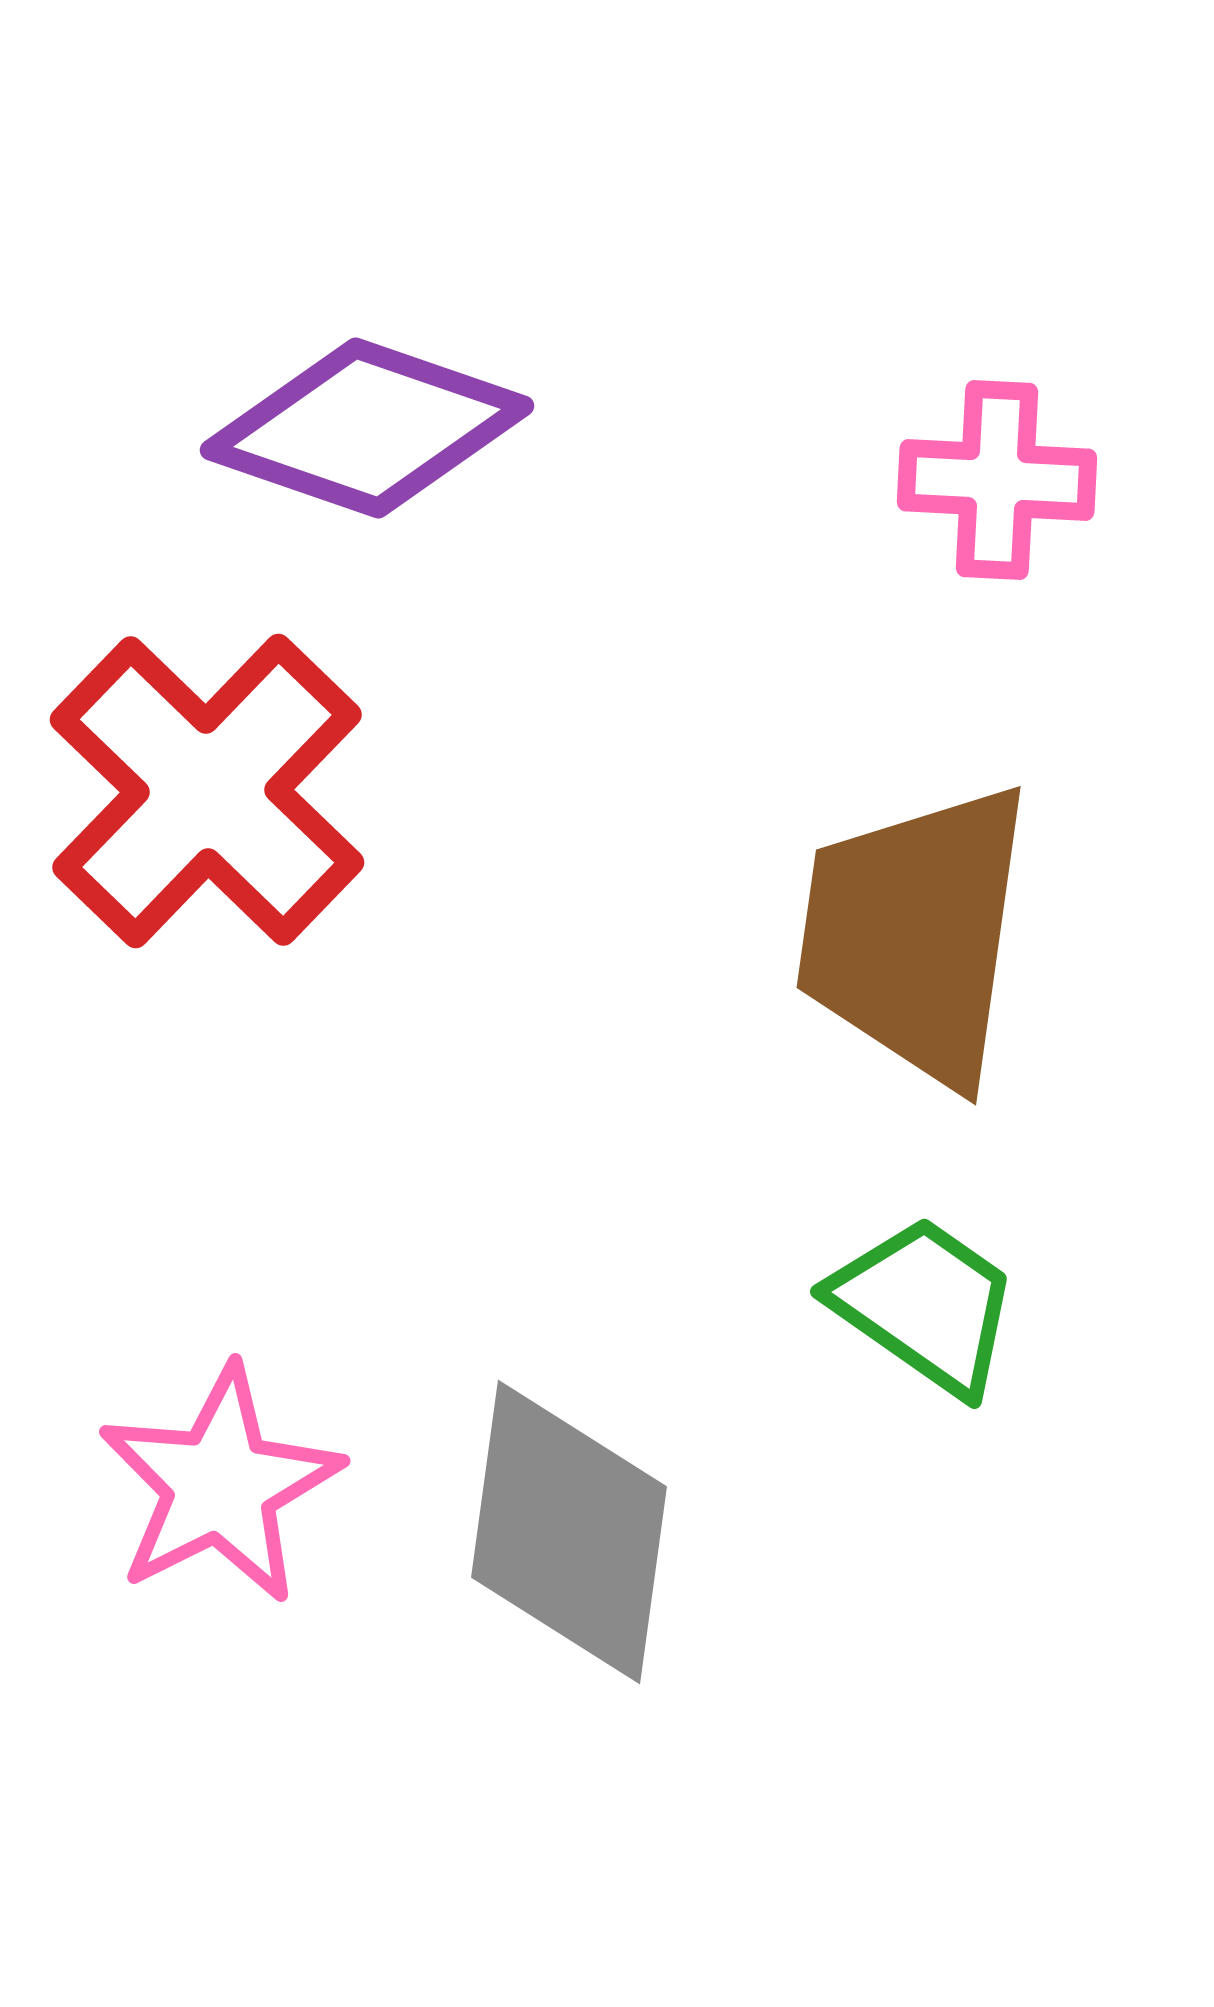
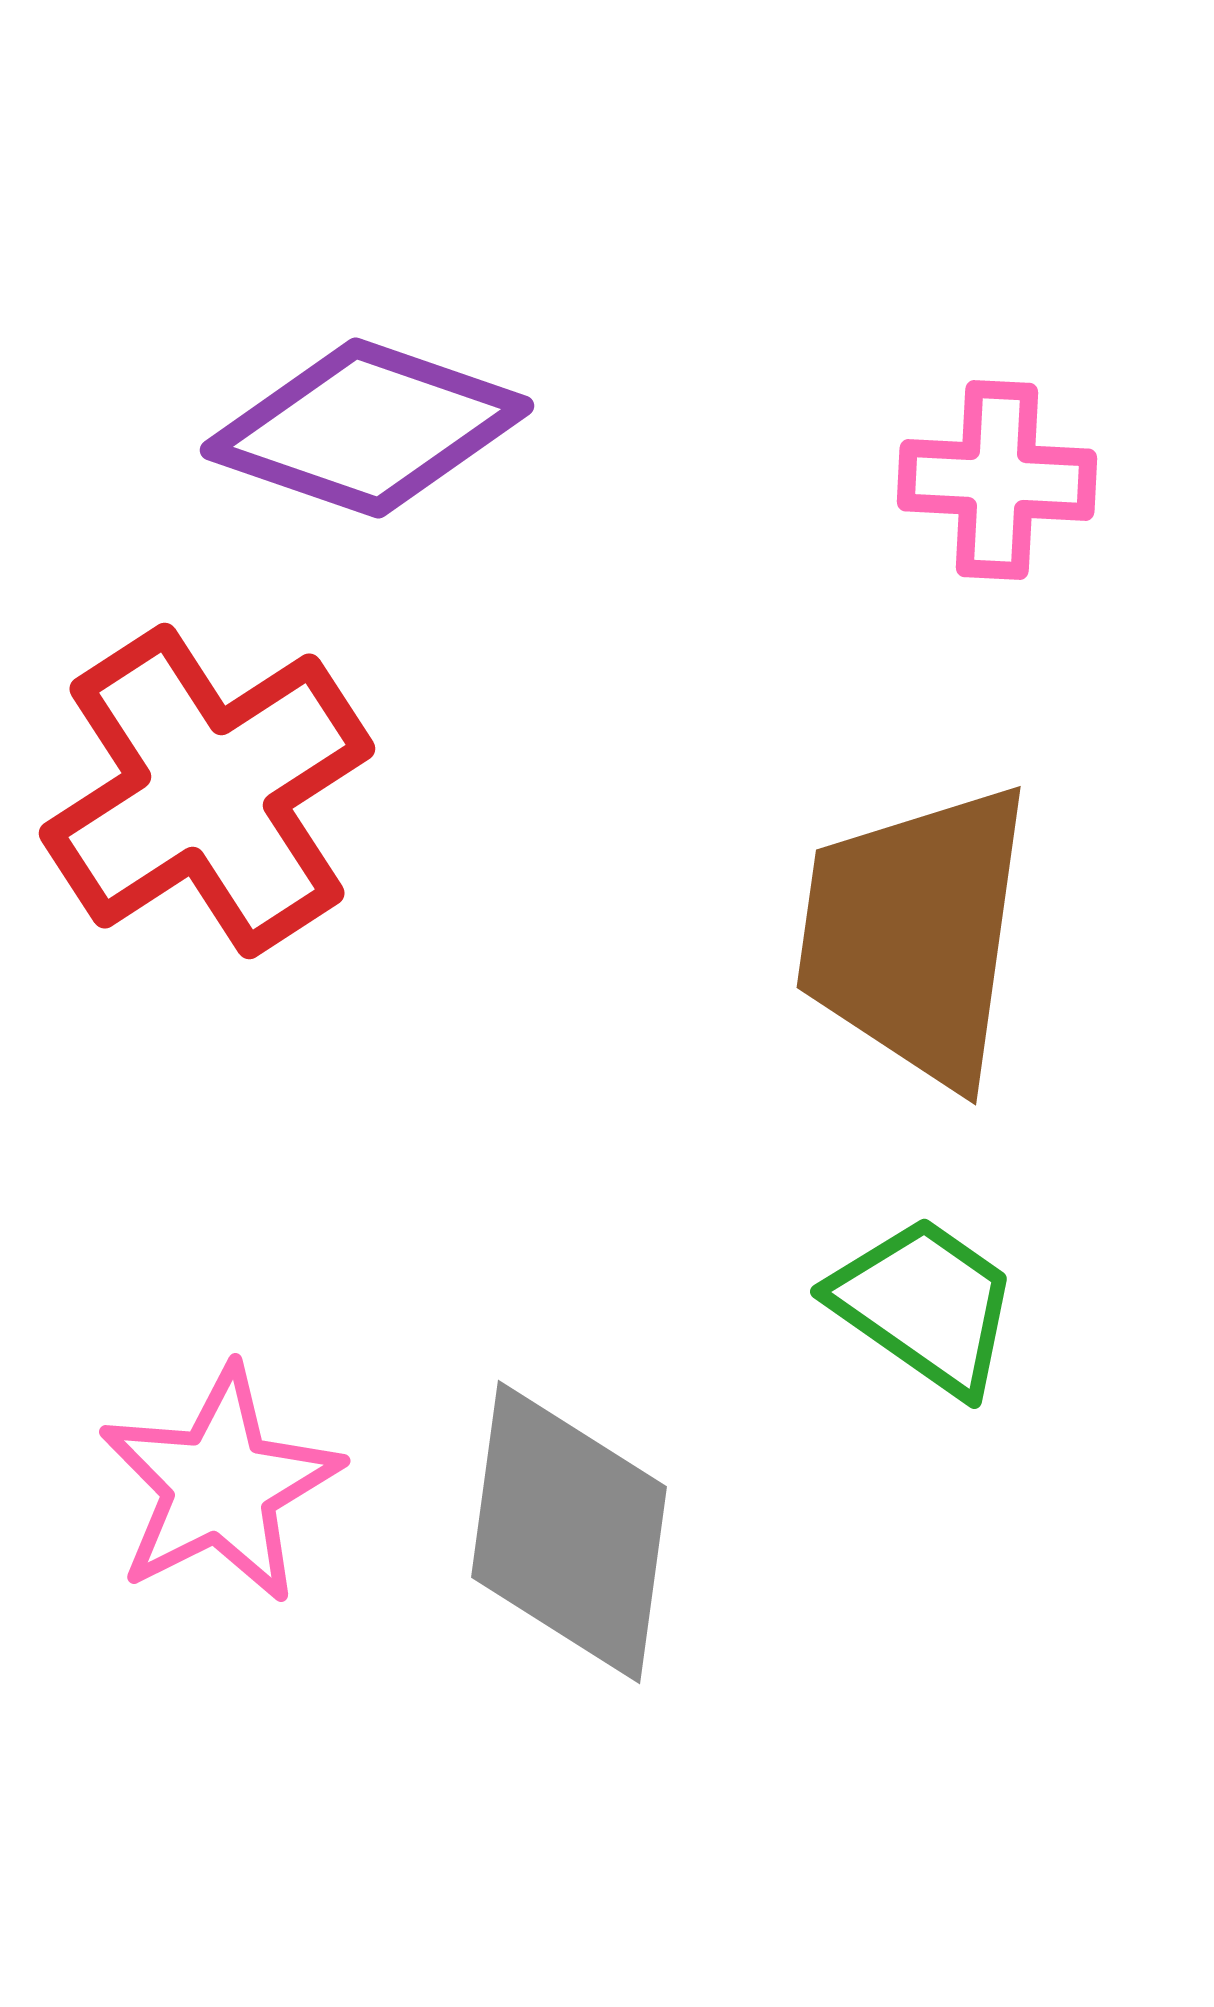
red cross: rotated 13 degrees clockwise
